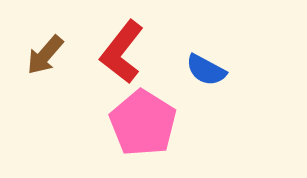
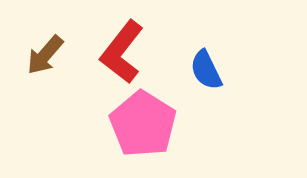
blue semicircle: rotated 36 degrees clockwise
pink pentagon: moved 1 px down
